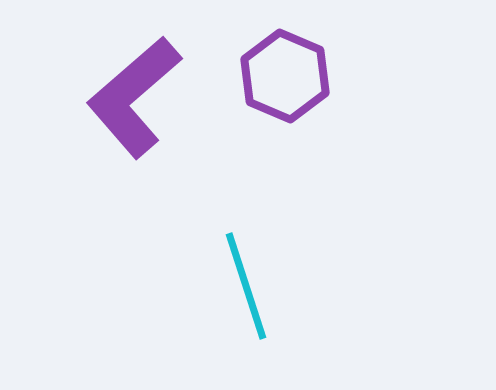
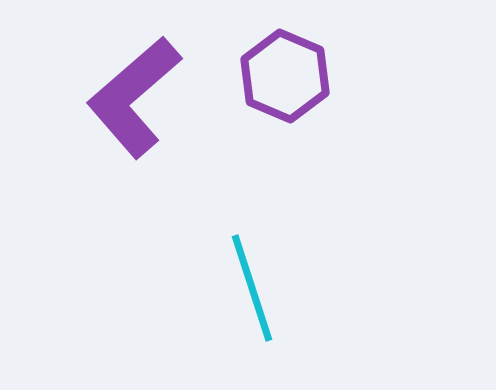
cyan line: moved 6 px right, 2 px down
